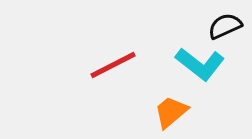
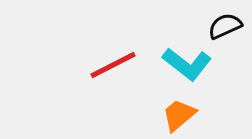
cyan L-shape: moved 13 px left
orange trapezoid: moved 8 px right, 3 px down
